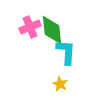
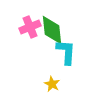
yellow star: moved 8 px left
